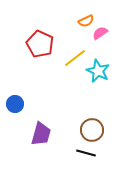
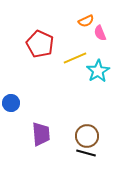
pink semicircle: rotated 77 degrees counterclockwise
yellow line: rotated 15 degrees clockwise
cyan star: rotated 15 degrees clockwise
blue circle: moved 4 px left, 1 px up
brown circle: moved 5 px left, 6 px down
purple trapezoid: rotated 20 degrees counterclockwise
